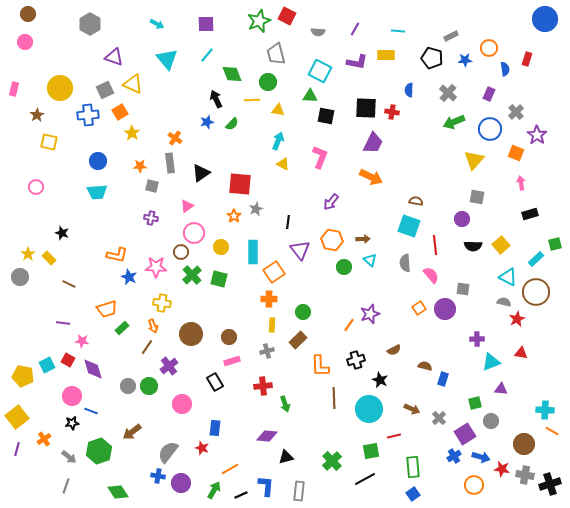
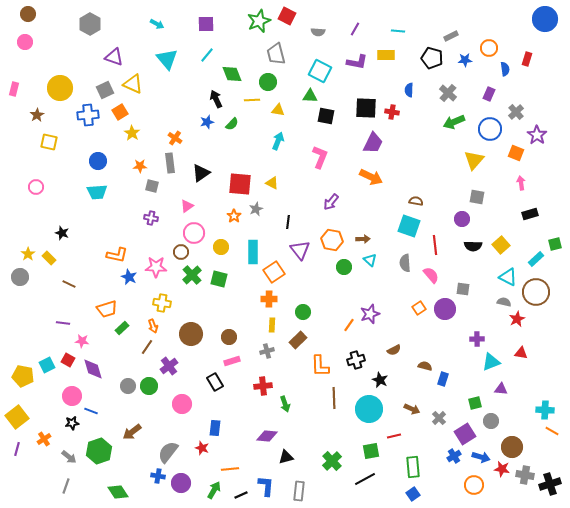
yellow triangle at (283, 164): moved 11 px left, 19 px down
brown circle at (524, 444): moved 12 px left, 3 px down
orange line at (230, 469): rotated 24 degrees clockwise
